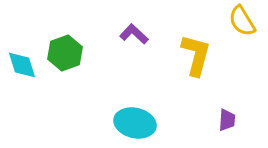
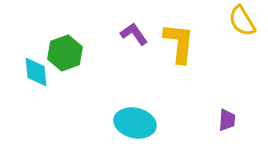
purple L-shape: rotated 12 degrees clockwise
yellow L-shape: moved 17 px left, 12 px up; rotated 9 degrees counterclockwise
cyan diamond: moved 14 px right, 7 px down; rotated 12 degrees clockwise
